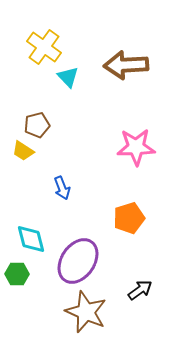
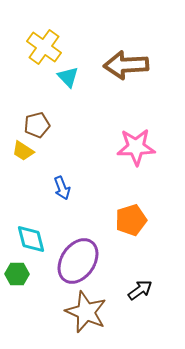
orange pentagon: moved 2 px right, 2 px down
